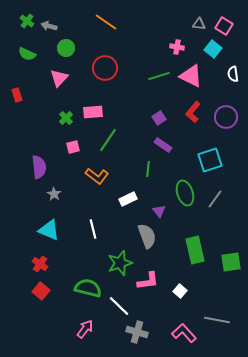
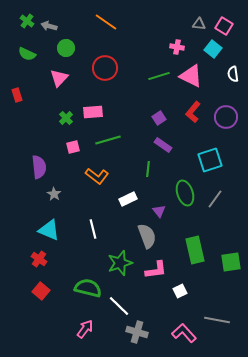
green line at (108, 140): rotated 40 degrees clockwise
red cross at (40, 264): moved 1 px left, 5 px up
pink L-shape at (148, 281): moved 8 px right, 11 px up
white square at (180, 291): rotated 24 degrees clockwise
